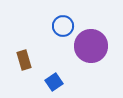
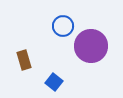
blue square: rotated 18 degrees counterclockwise
